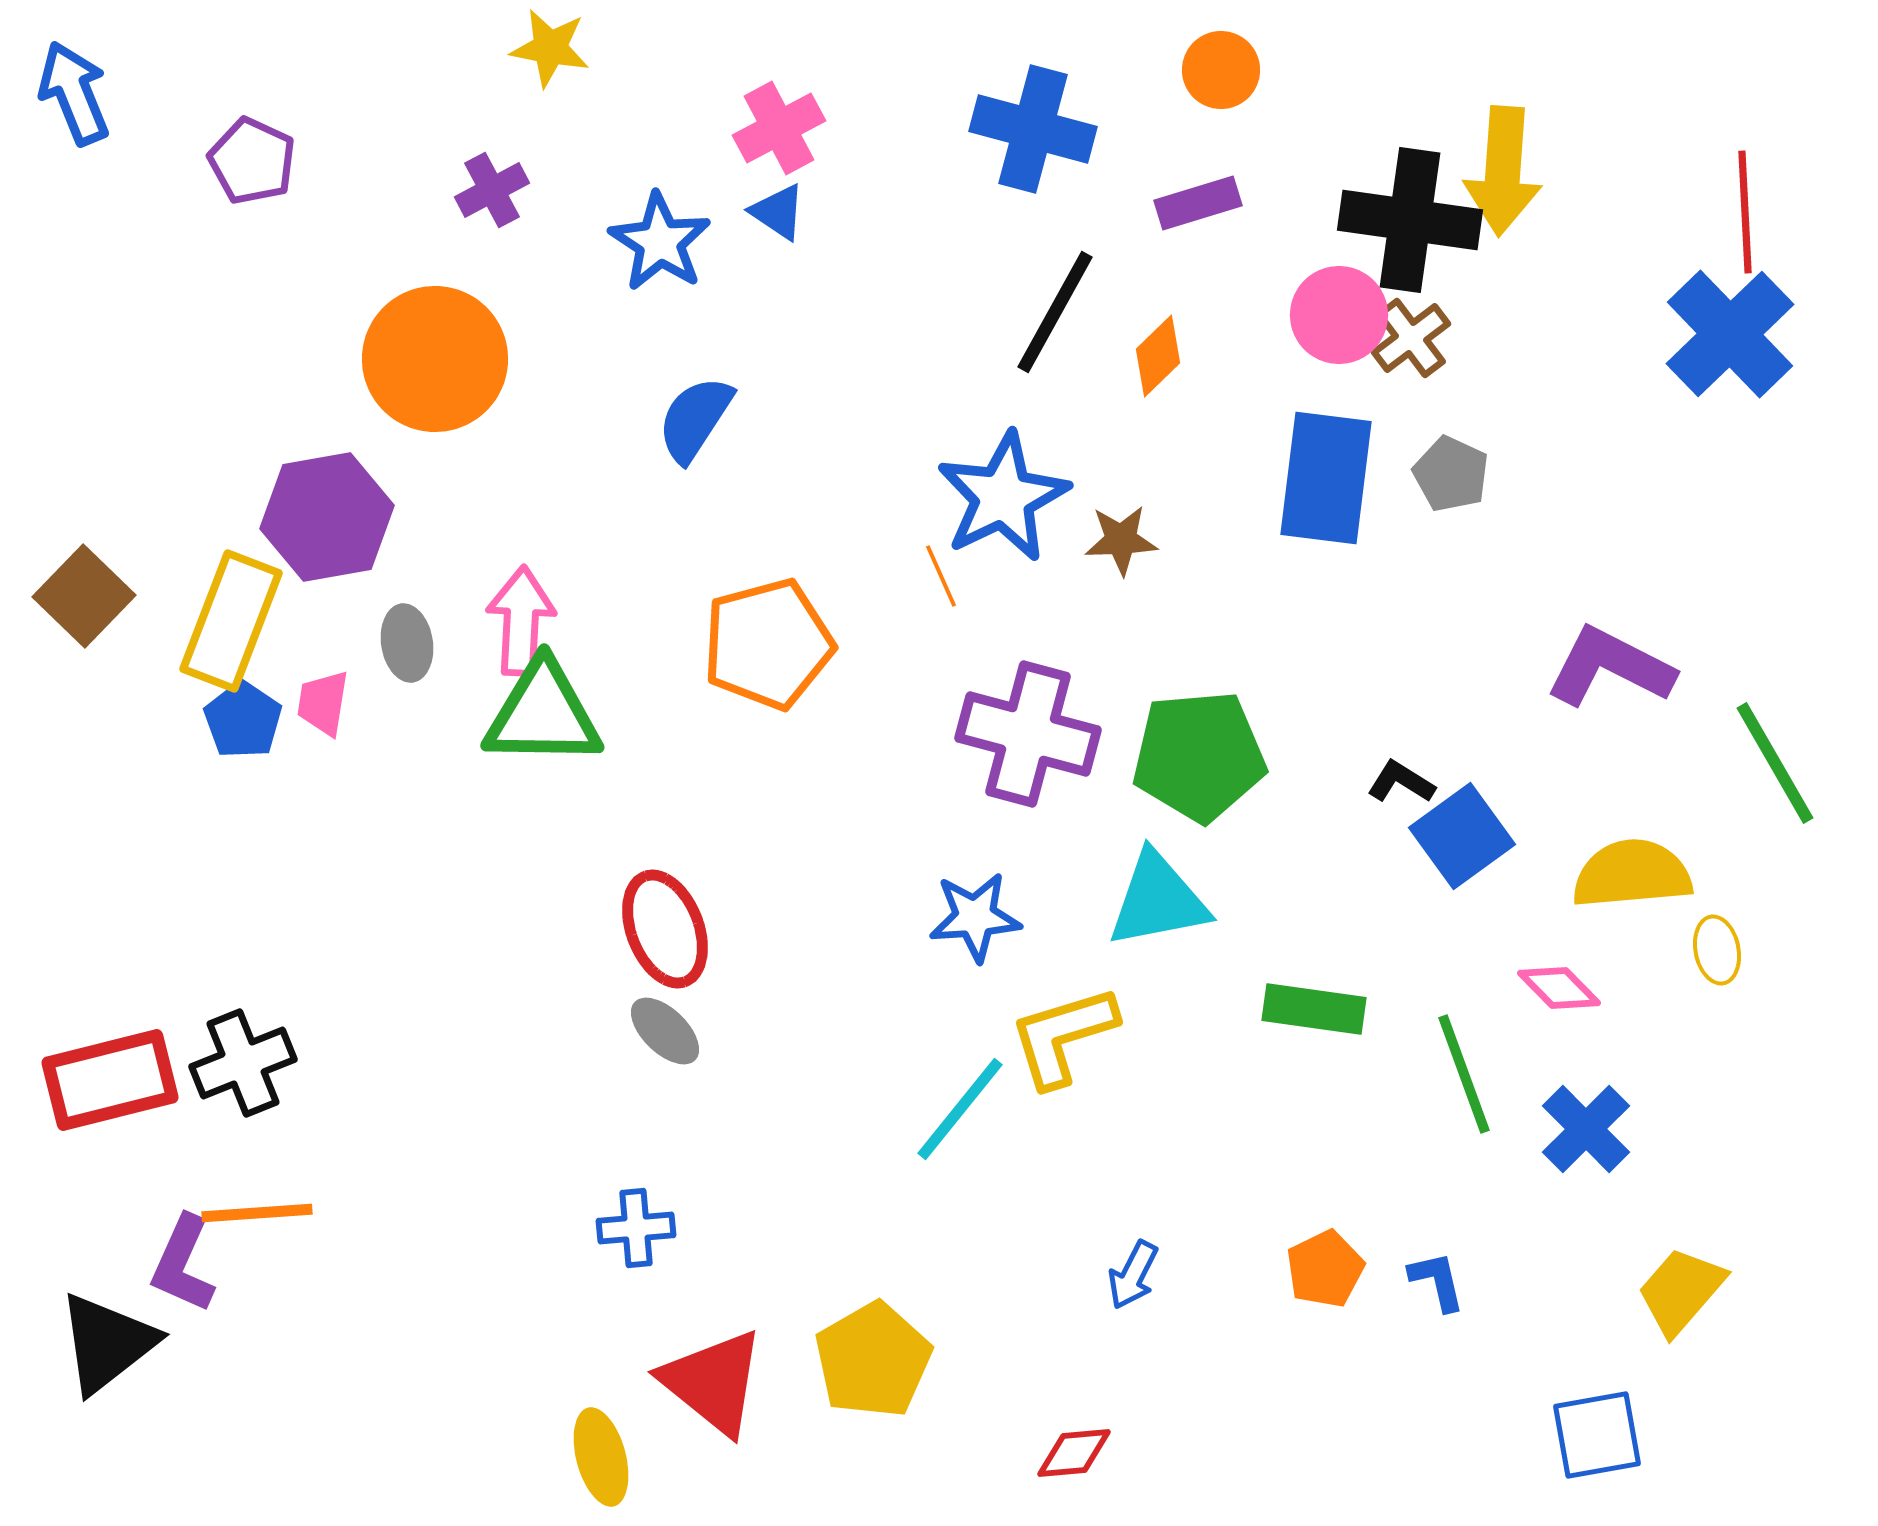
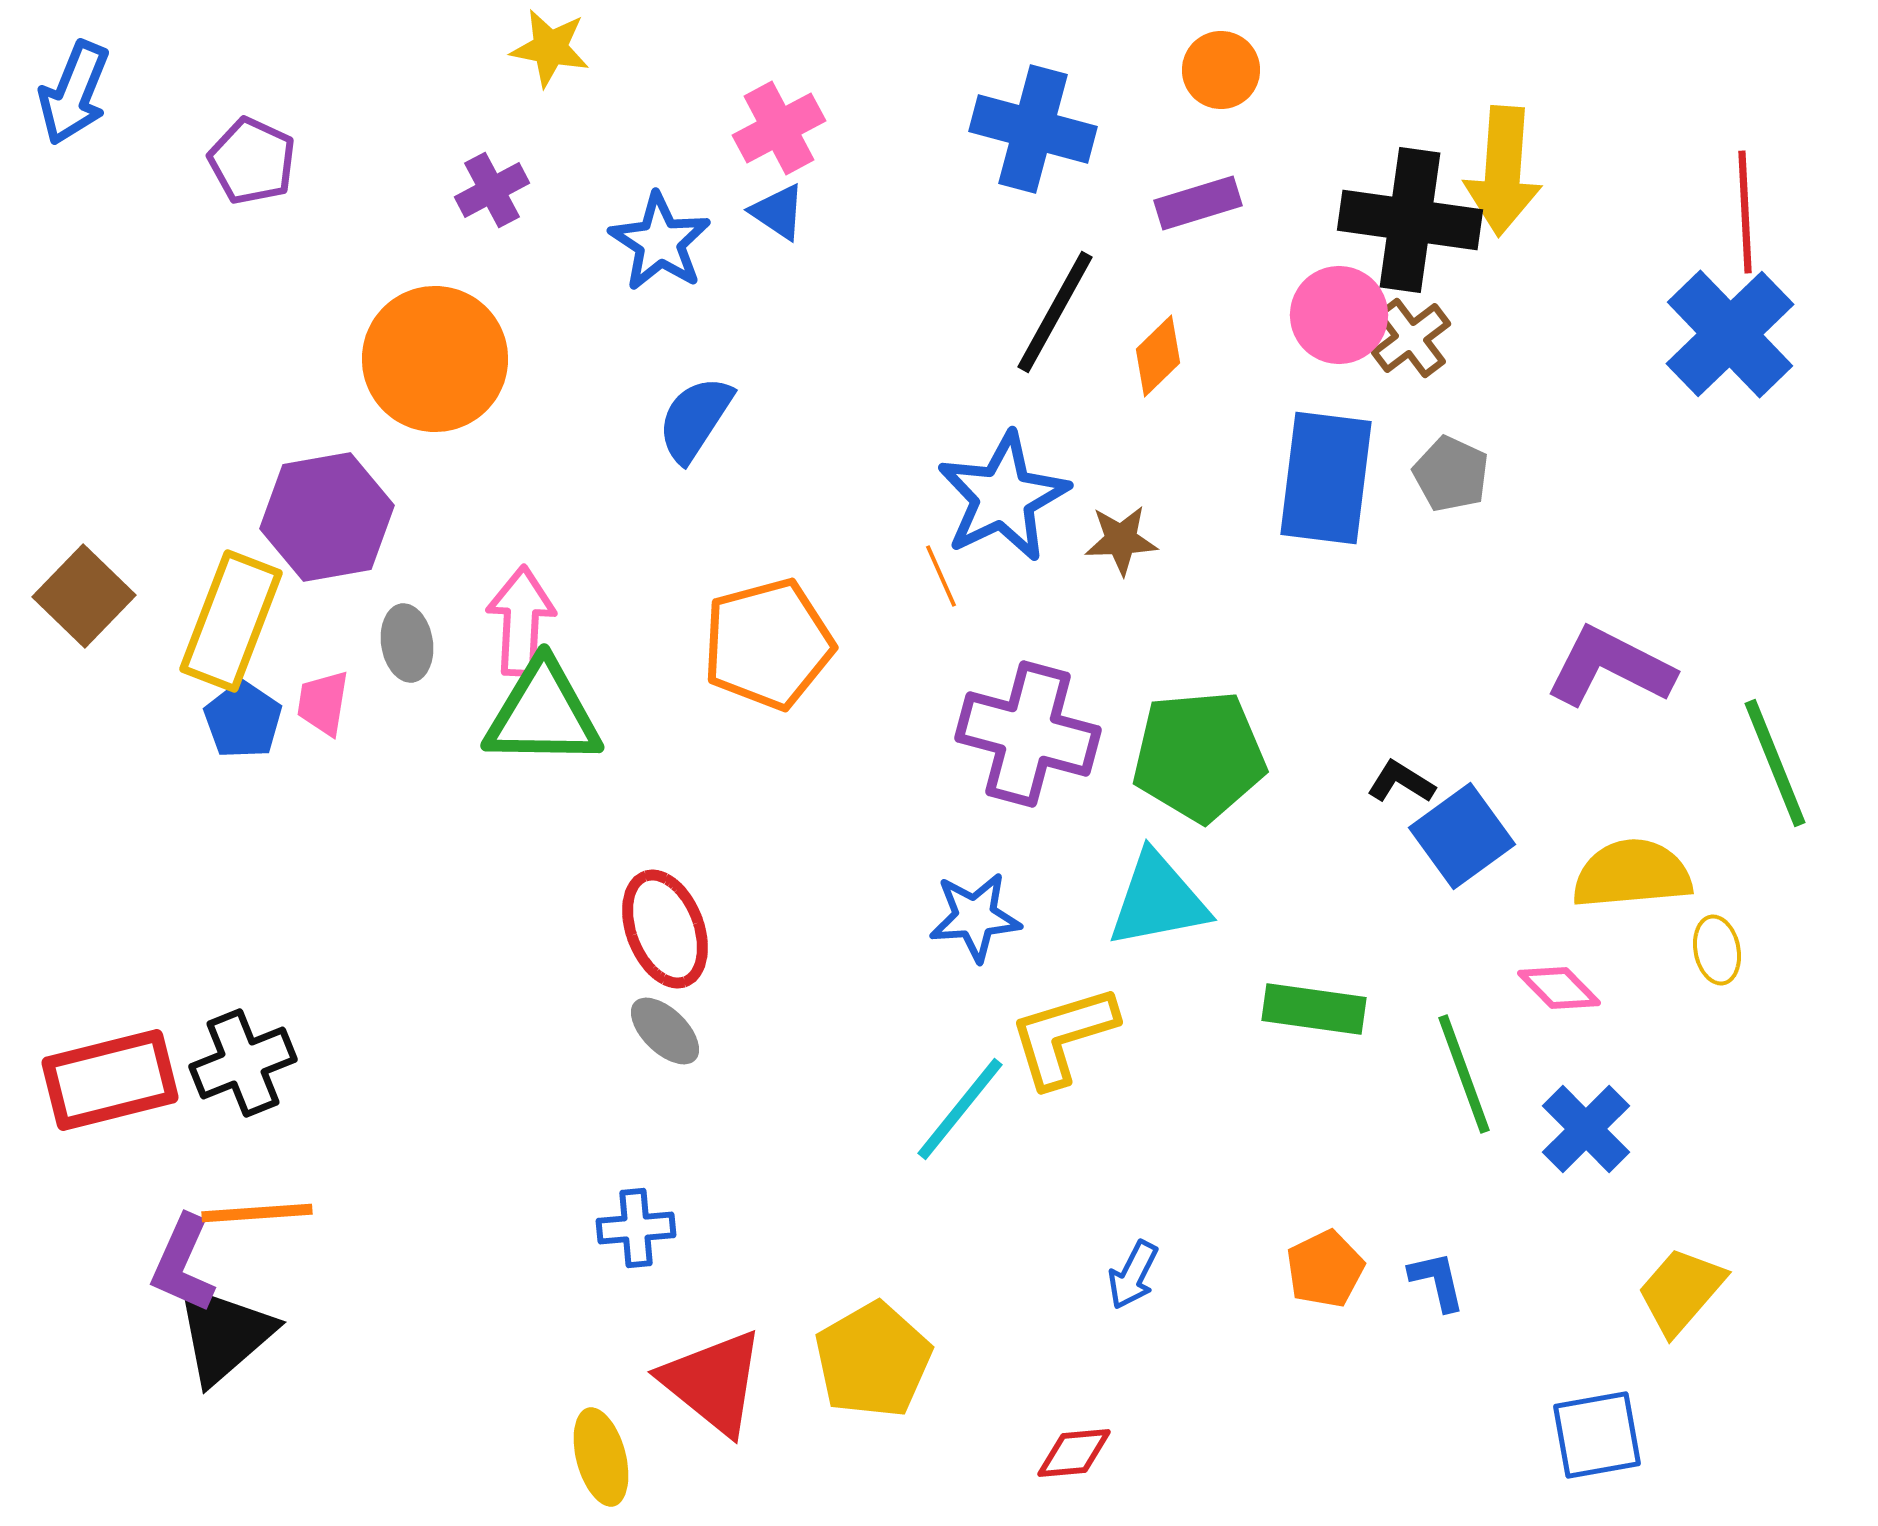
blue arrow at (74, 93): rotated 136 degrees counterclockwise
green line at (1775, 763): rotated 8 degrees clockwise
black triangle at (107, 1343): moved 117 px right, 9 px up; rotated 3 degrees counterclockwise
